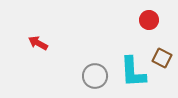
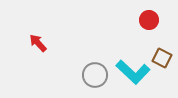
red arrow: rotated 18 degrees clockwise
cyan L-shape: rotated 44 degrees counterclockwise
gray circle: moved 1 px up
